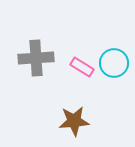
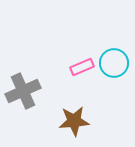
gray cross: moved 13 px left, 33 px down; rotated 20 degrees counterclockwise
pink rectangle: rotated 55 degrees counterclockwise
